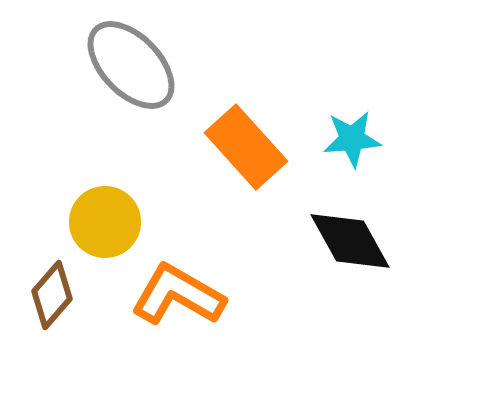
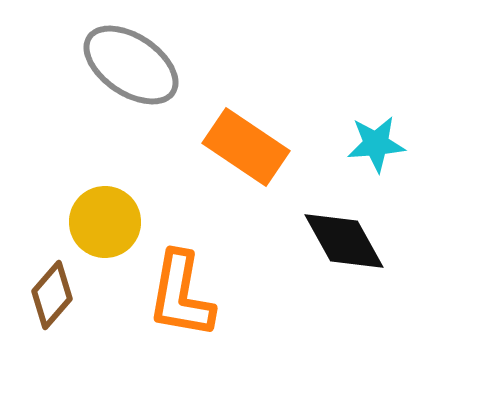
gray ellipse: rotated 12 degrees counterclockwise
cyan star: moved 24 px right, 5 px down
orange rectangle: rotated 14 degrees counterclockwise
black diamond: moved 6 px left
orange L-shape: moved 3 px right; rotated 110 degrees counterclockwise
